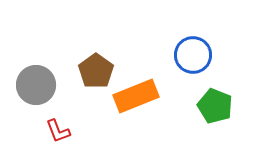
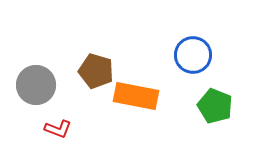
brown pentagon: rotated 20 degrees counterclockwise
orange rectangle: rotated 33 degrees clockwise
red L-shape: moved 2 px up; rotated 48 degrees counterclockwise
